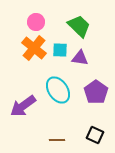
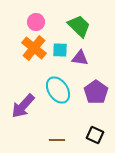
purple arrow: rotated 12 degrees counterclockwise
